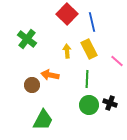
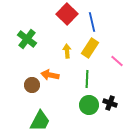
yellow rectangle: moved 1 px right, 1 px up; rotated 60 degrees clockwise
green trapezoid: moved 3 px left, 1 px down
